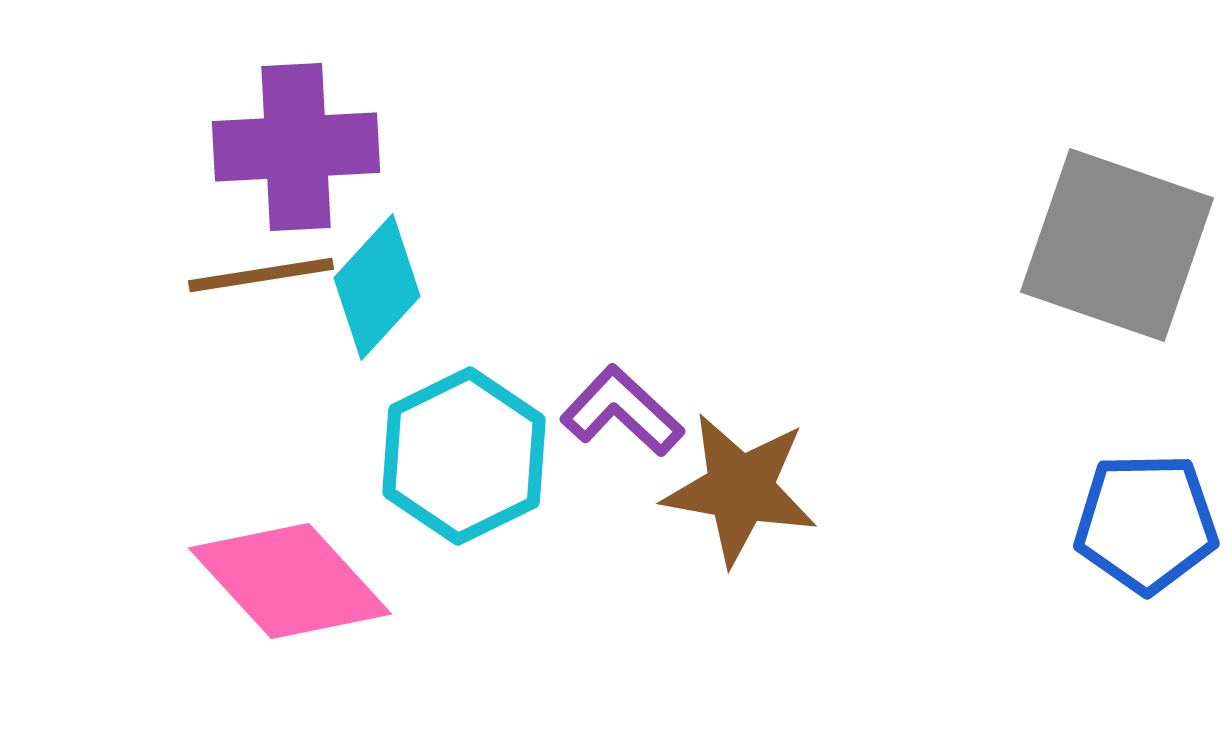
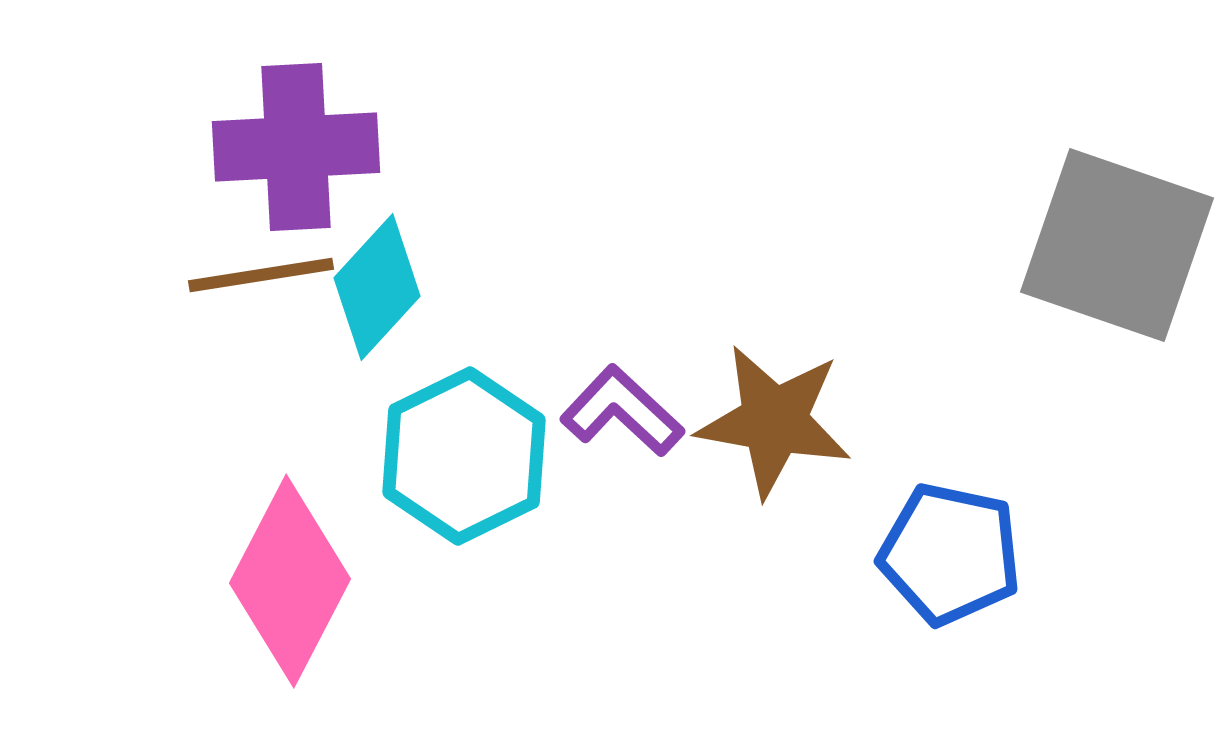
brown star: moved 34 px right, 68 px up
blue pentagon: moved 196 px left, 31 px down; rotated 13 degrees clockwise
pink diamond: rotated 70 degrees clockwise
